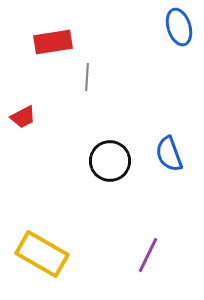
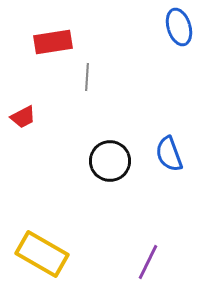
purple line: moved 7 px down
